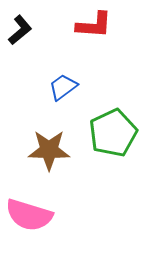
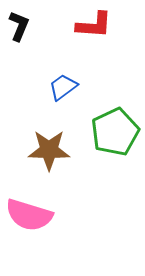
black L-shape: moved 1 px left, 4 px up; rotated 28 degrees counterclockwise
green pentagon: moved 2 px right, 1 px up
